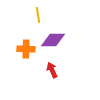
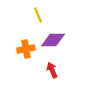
yellow line: rotated 14 degrees counterclockwise
orange cross: rotated 12 degrees counterclockwise
